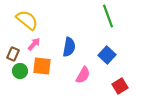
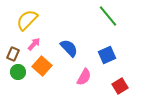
green line: rotated 20 degrees counterclockwise
yellow semicircle: rotated 85 degrees counterclockwise
blue semicircle: moved 1 px down; rotated 54 degrees counterclockwise
blue square: rotated 24 degrees clockwise
orange square: rotated 36 degrees clockwise
green circle: moved 2 px left, 1 px down
pink semicircle: moved 1 px right, 2 px down
